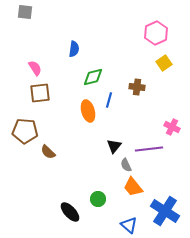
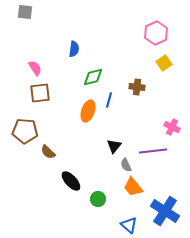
orange ellipse: rotated 35 degrees clockwise
purple line: moved 4 px right, 2 px down
black ellipse: moved 1 px right, 31 px up
